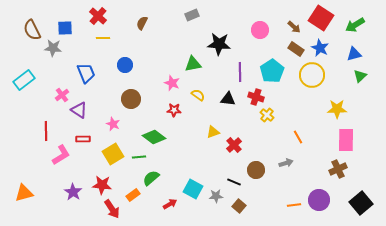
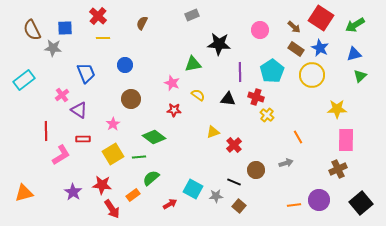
pink star at (113, 124): rotated 16 degrees clockwise
